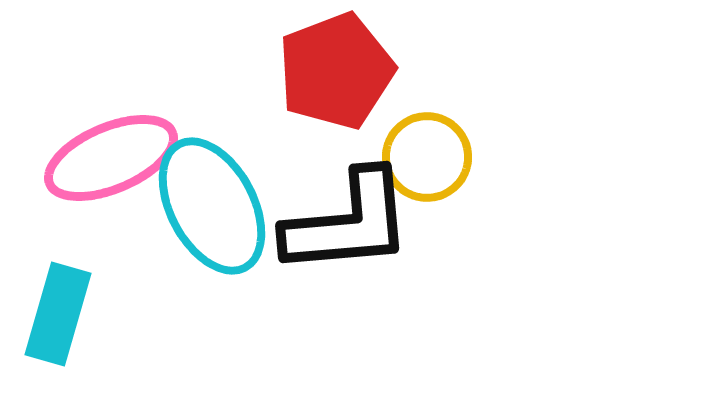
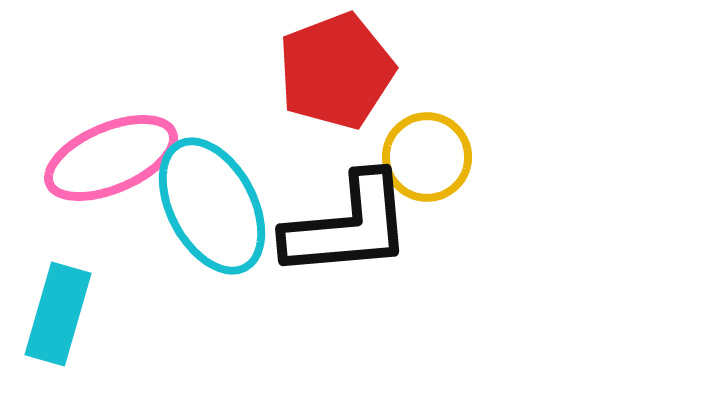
black L-shape: moved 3 px down
